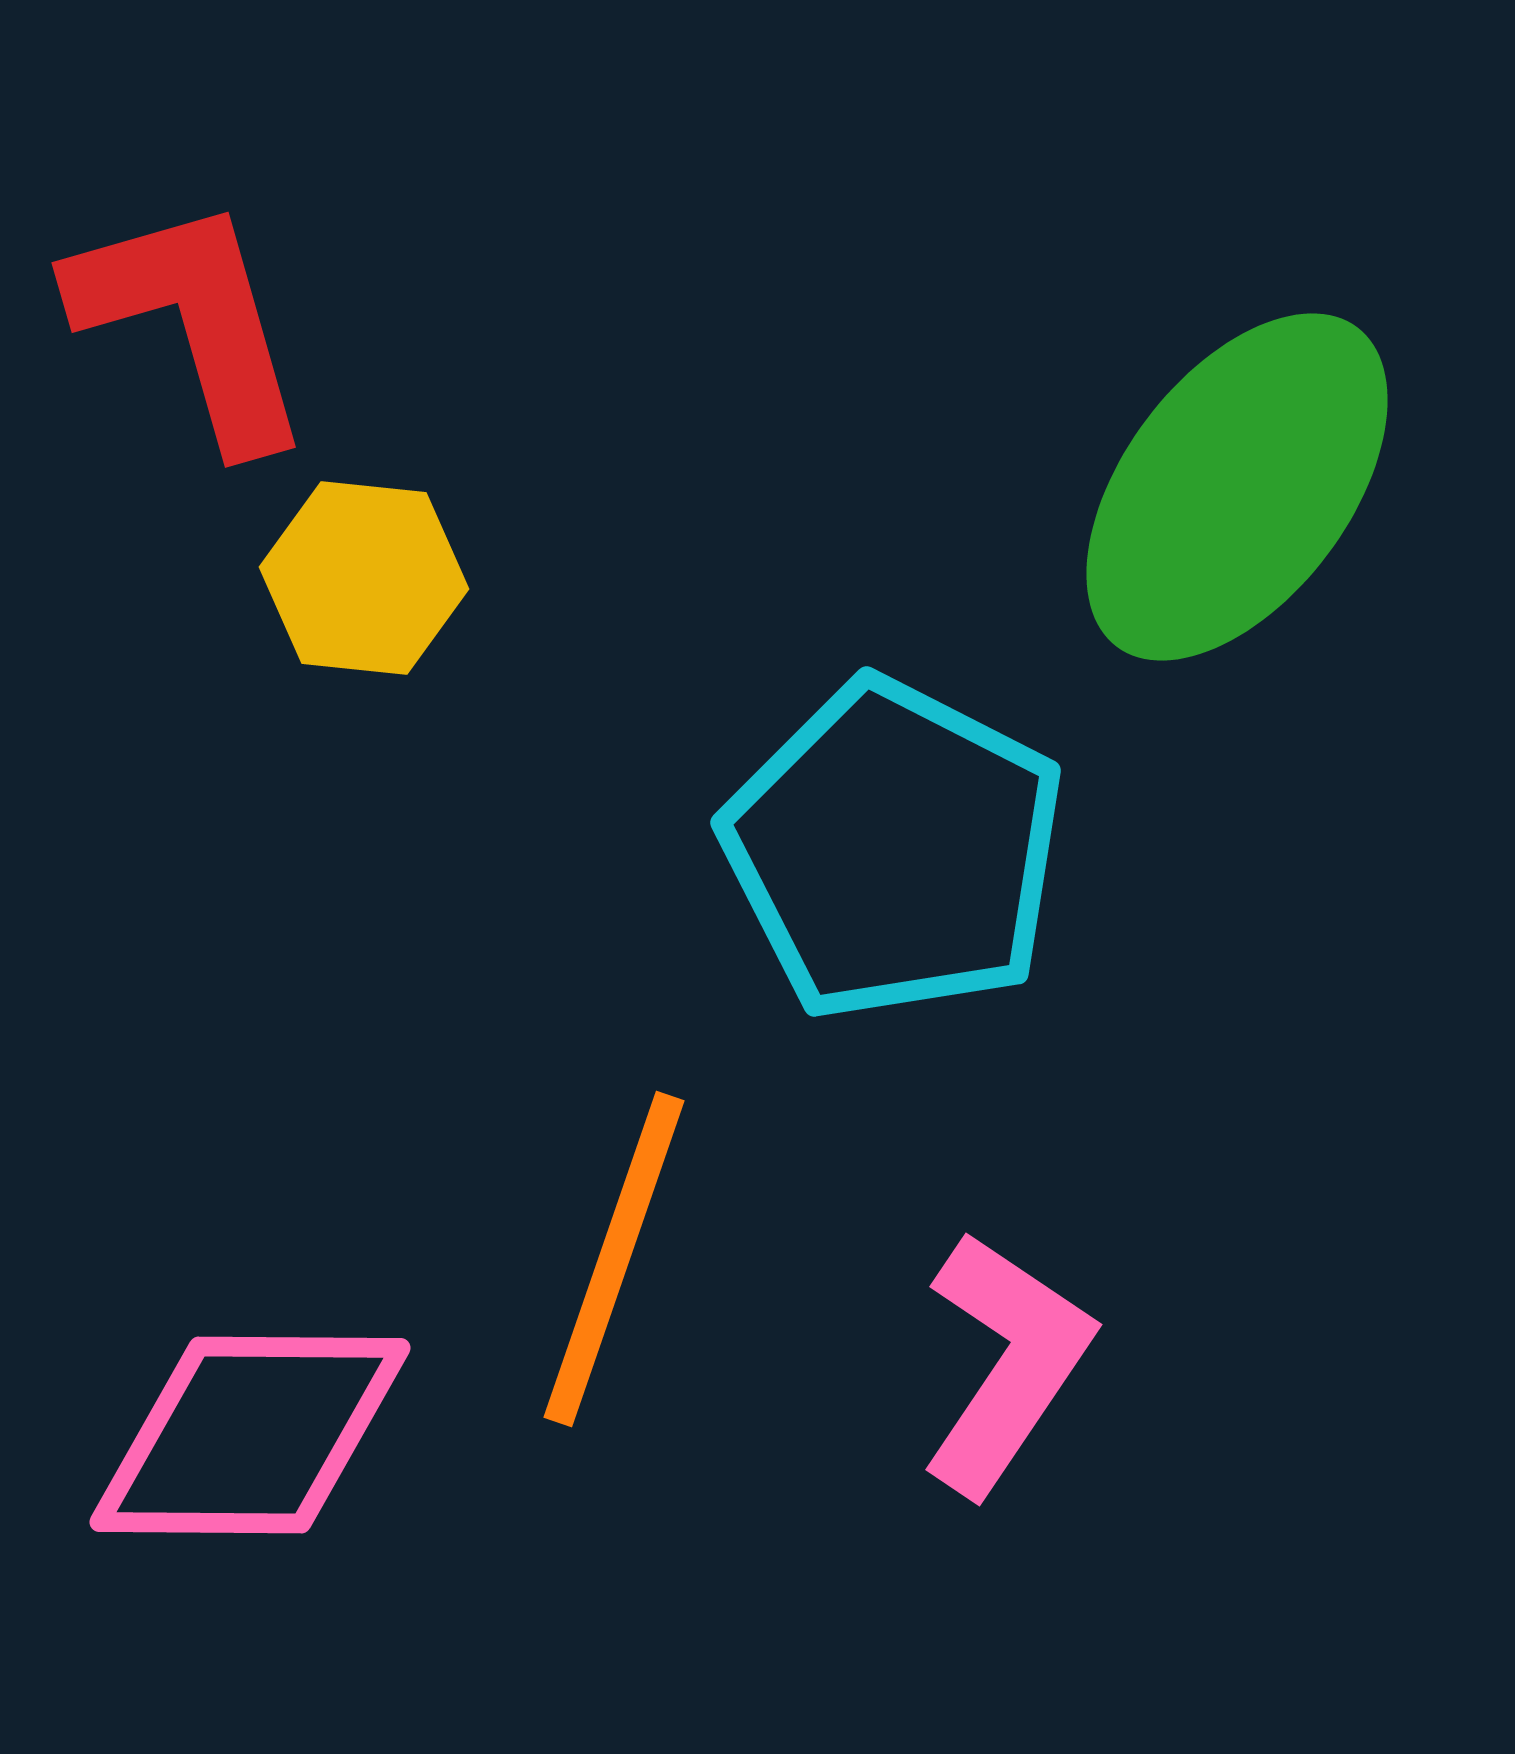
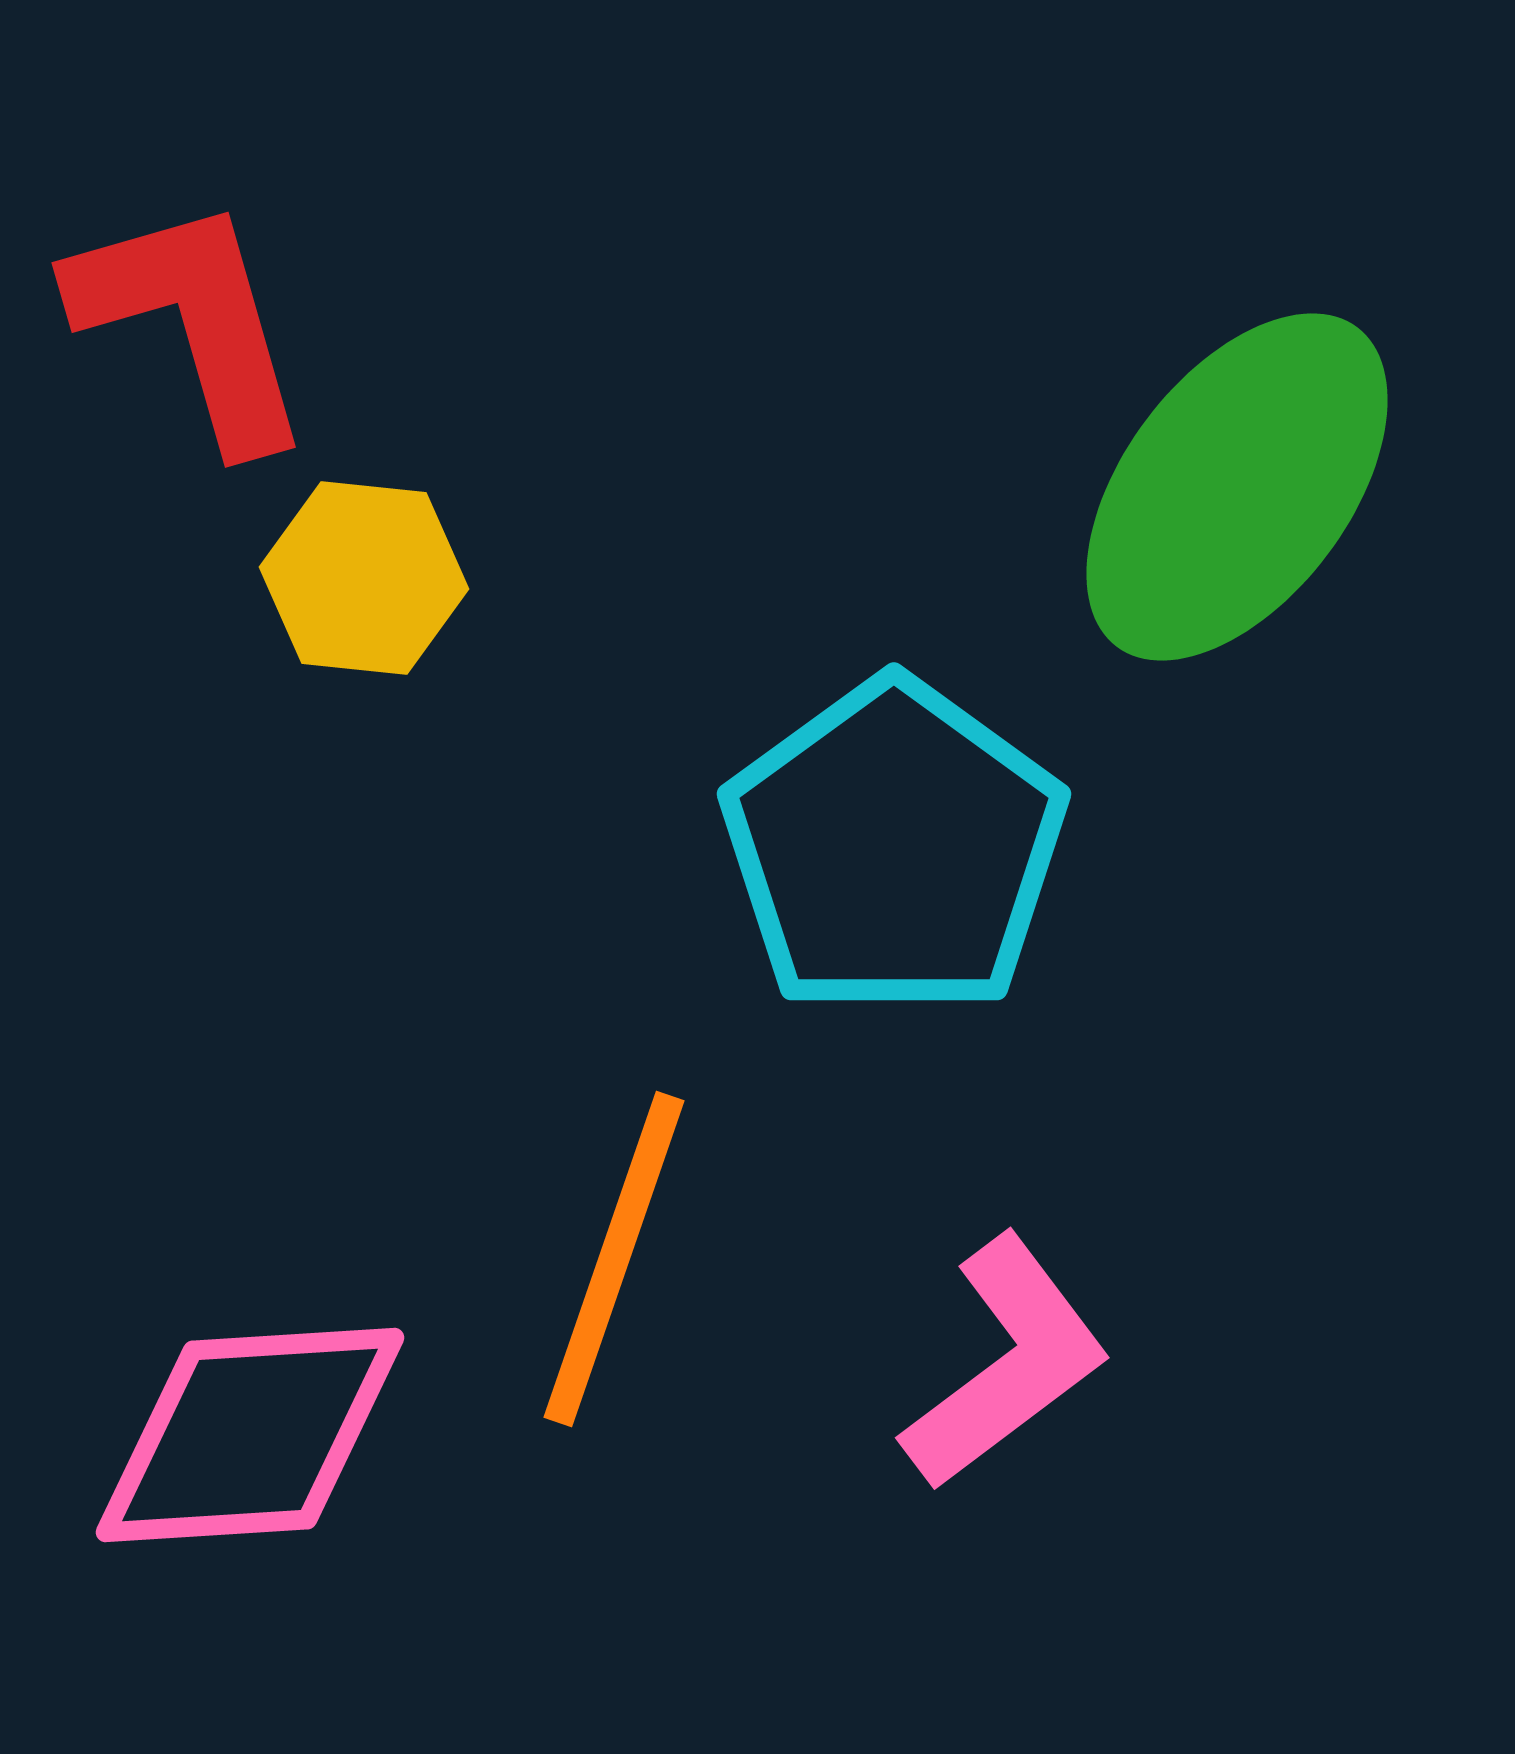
cyan pentagon: moved 2 px up; rotated 9 degrees clockwise
pink L-shape: rotated 19 degrees clockwise
pink diamond: rotated 4 degrees counterclockwise
